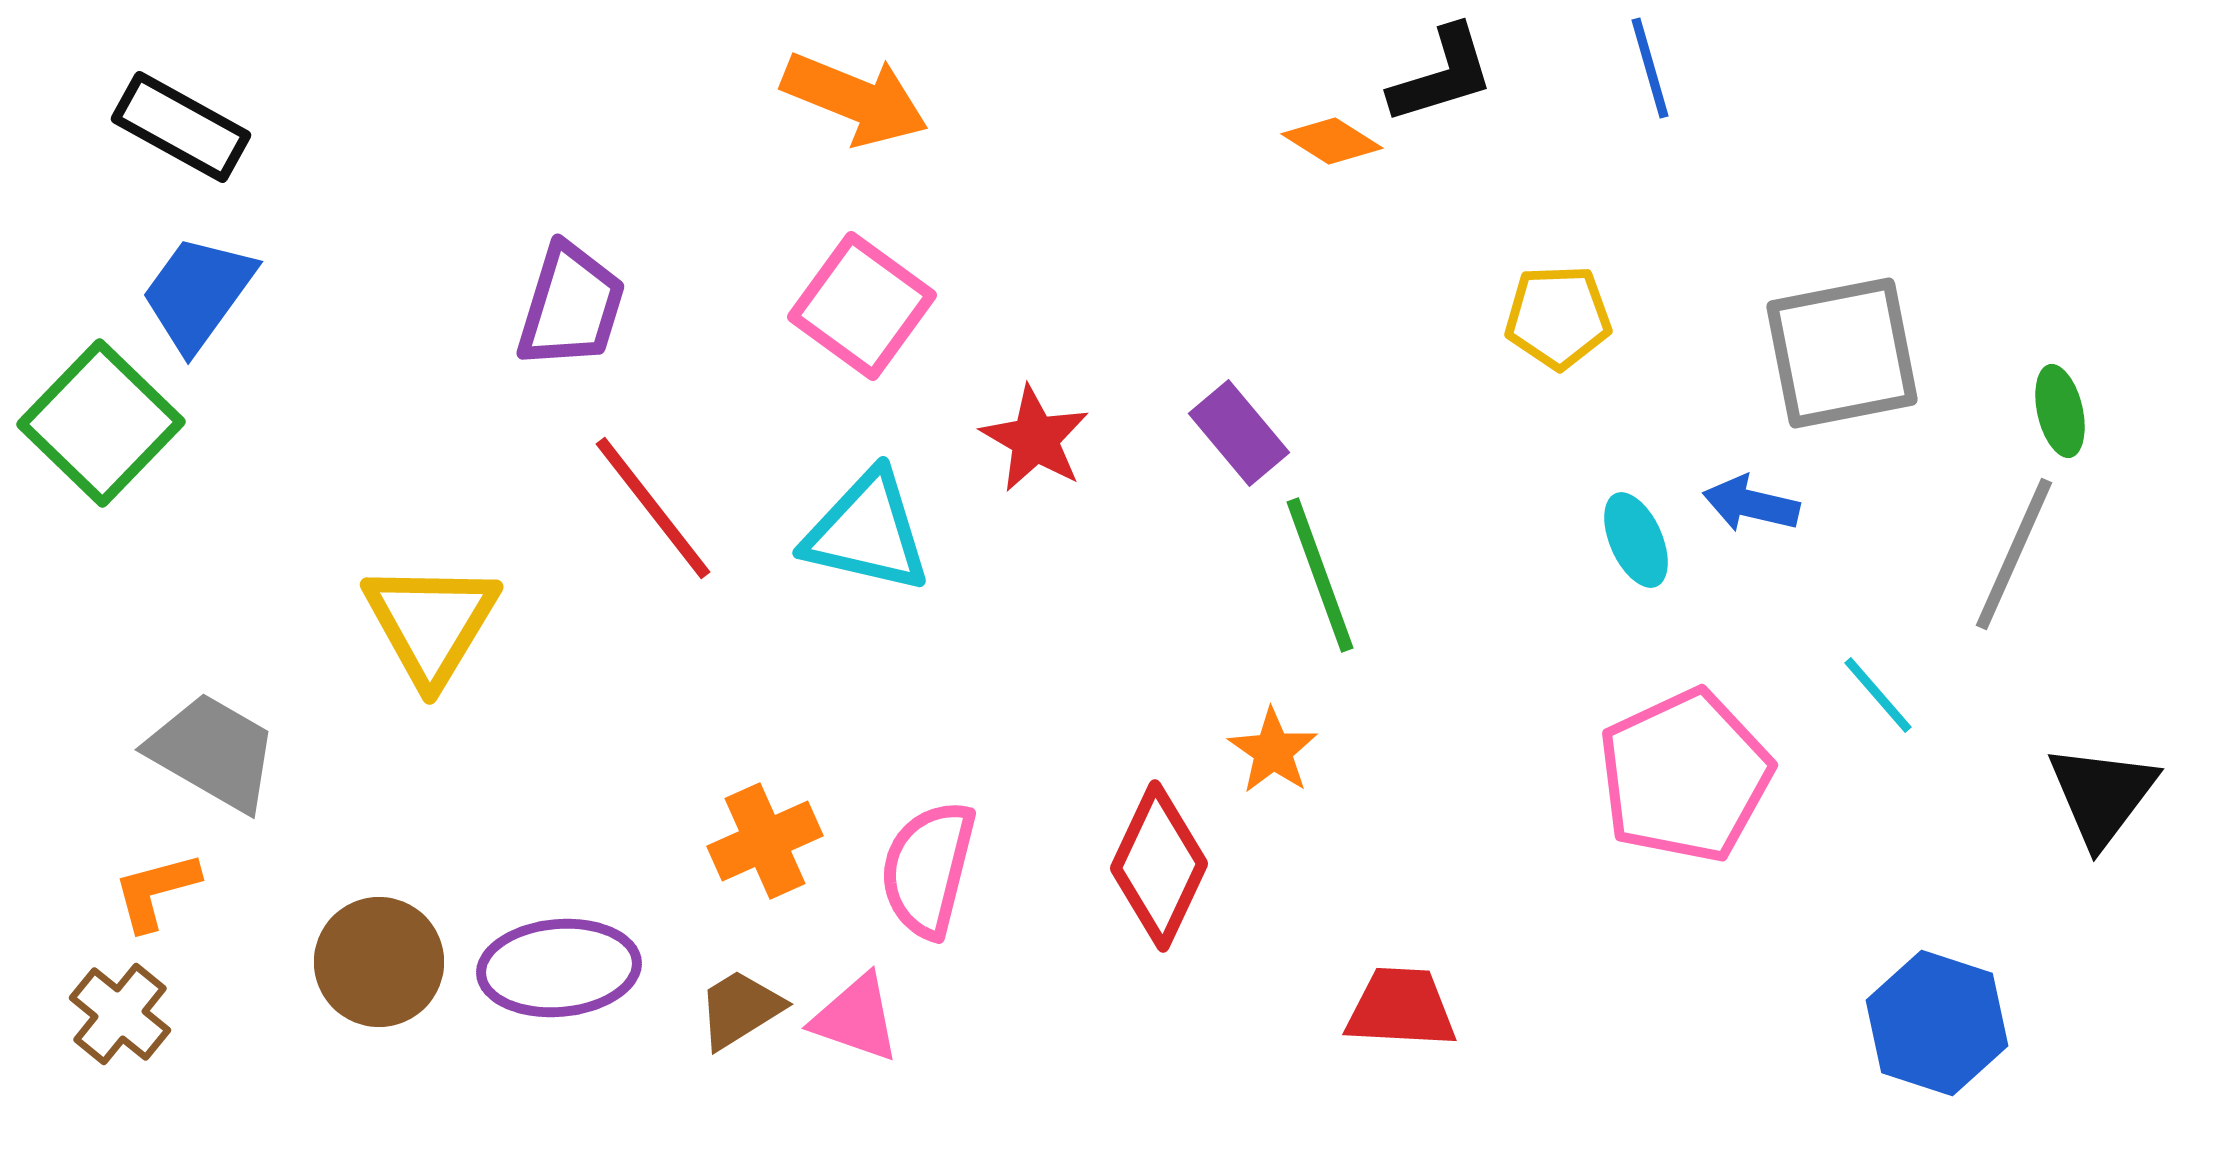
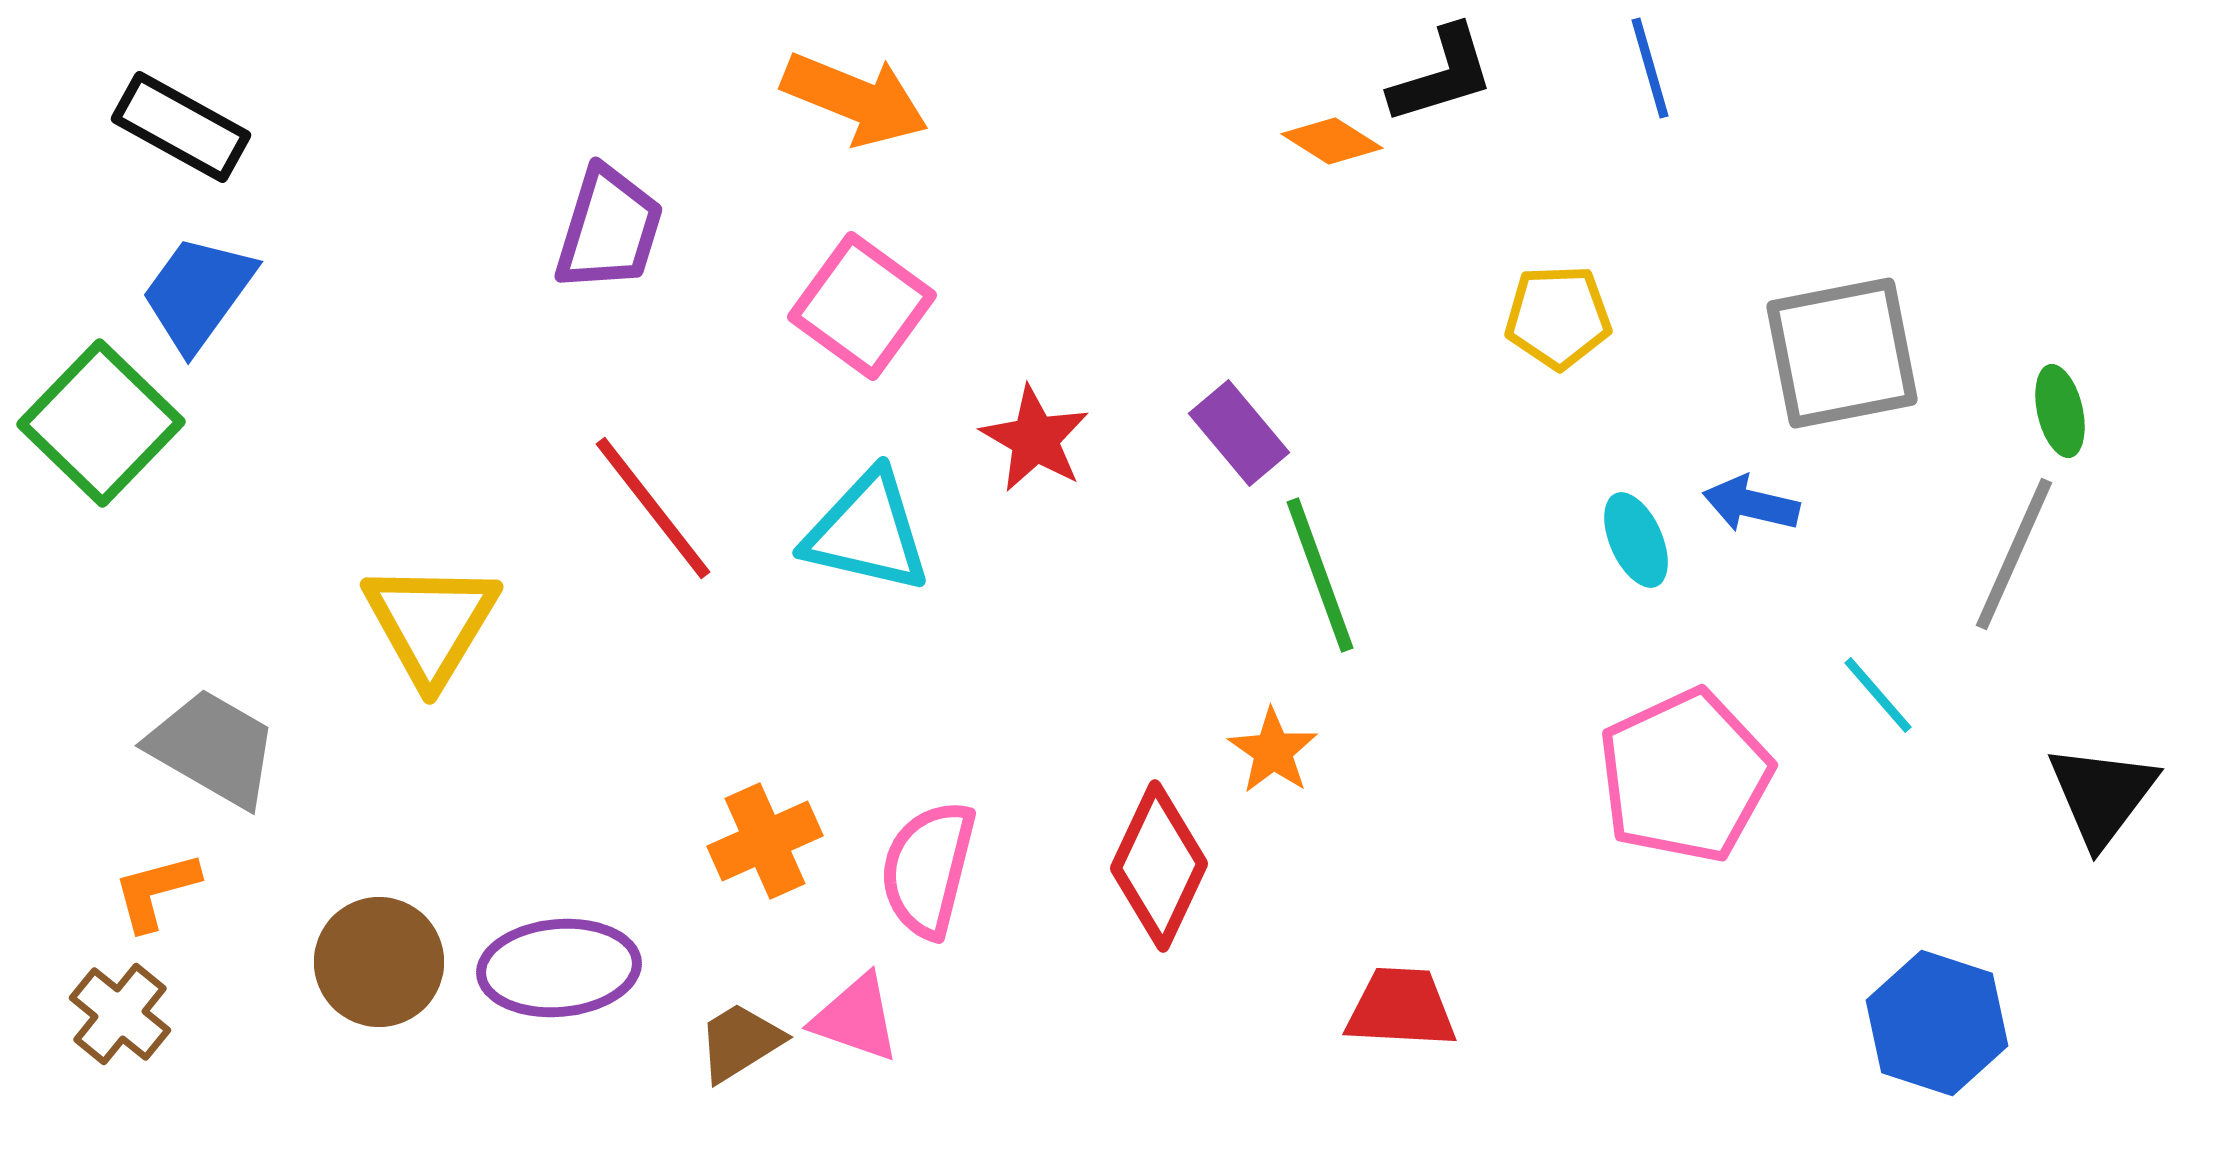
purple trapezoid: moved 38 px right, 77 px up
gray trapezoid: moved 4 px up
brown trapezoid: moved 33 px down
